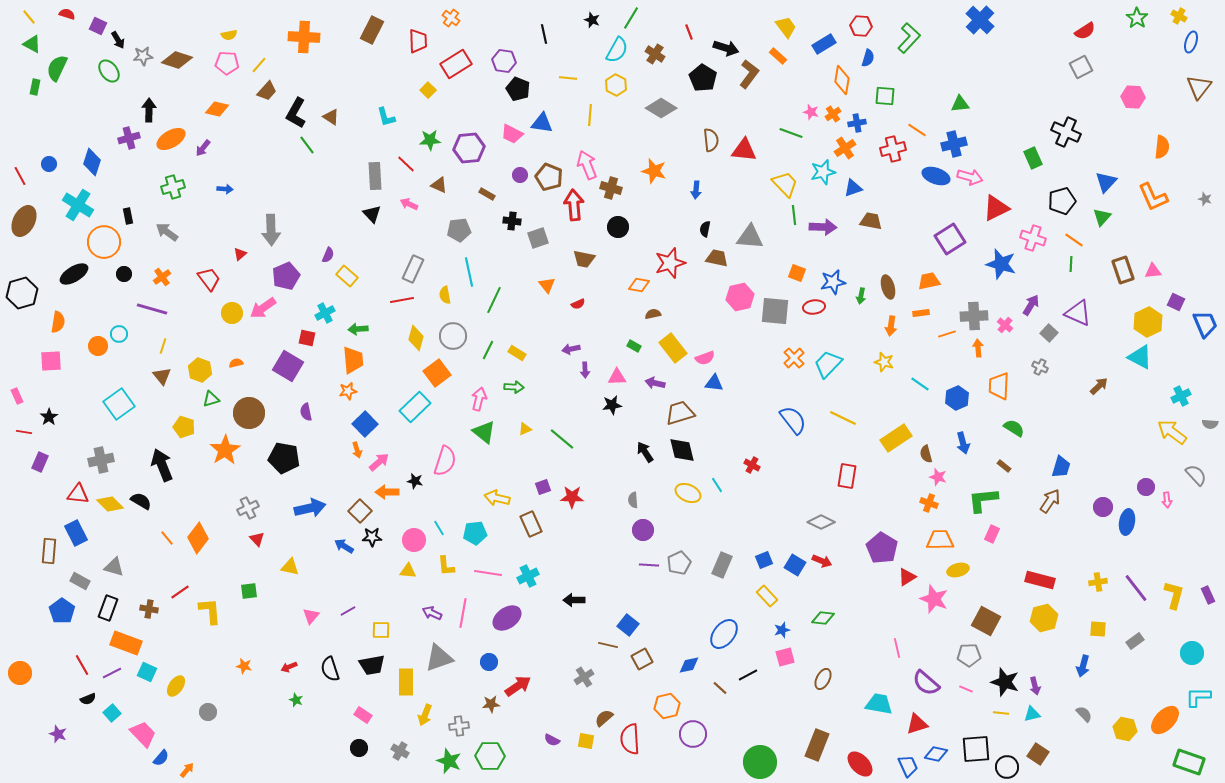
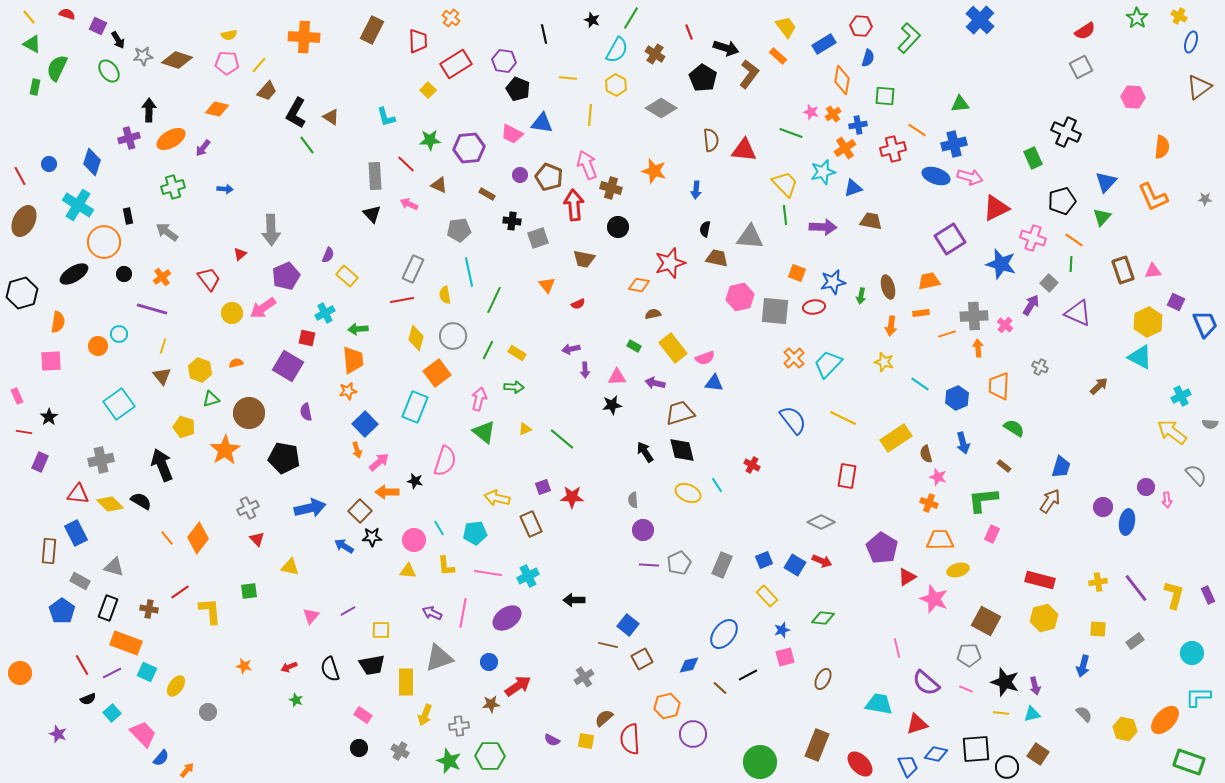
brown triangle at (1199, 87): rotated 16 degrees clockwise
blue cross at (857, 123): moved 1 px right, 2 px down
gray star at (1205, 199): rotated 16 degrees counterclockwise
green line at (794, 215): moved 9 px left
gray square at (1049, 333): moved 50 px up
cyan rectangle at (415, 407): rotated 24 degrees counterclockwise
